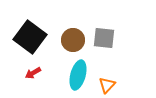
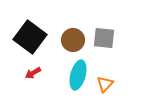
orange triangle: moved 2 px left, 1 px up
